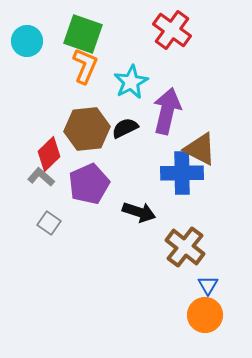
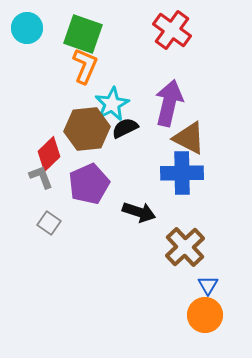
cyan circle: moved 13 px up
cyan star: moved 19 px left, 22 px down
purple arrow: moved 2 px right, 8 px up
brown triangle: moved 11 px left, 11 px up
gray L-shape: rotated 28 degrees clockwise
brown cross: rotated 9 degrees clockwise
